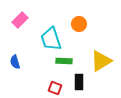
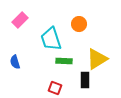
yellow triangle: moved 4 px left, 2 px up
black rectangle: moved 6 px right, 2 px up
